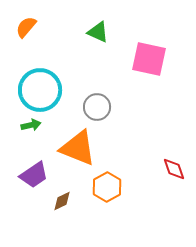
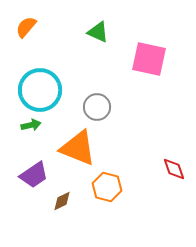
orange hexagon: rotated 16 degrees counterclockwise
